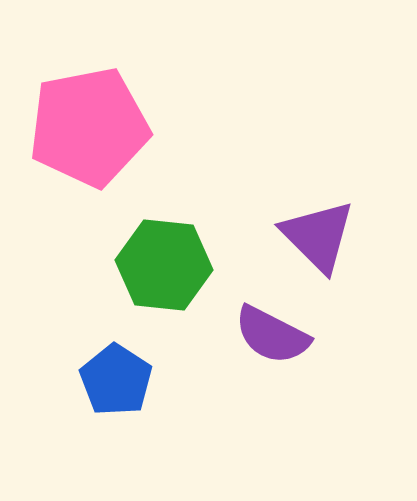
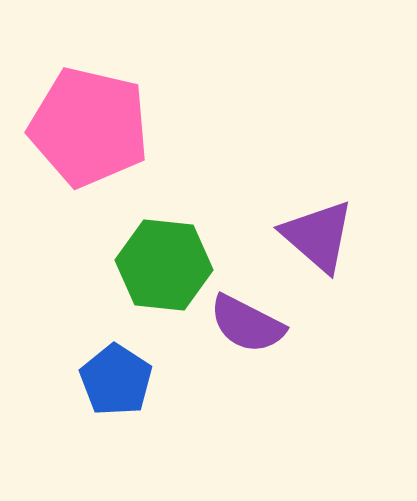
pink pentagon: rotated 24 degrees clockwise
purple triangle: rotated 4 degrees counterclockwise
purple semicircle: moved 25 px left, 11 px up
